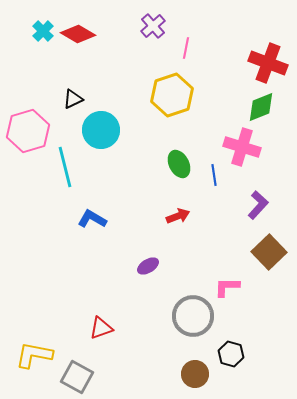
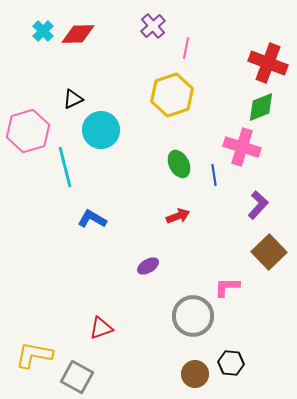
red diamond: rotated 32 degrees counterclockwise
black hexagon: moved 9 px down; rotated 10 degrees counterclockwise
